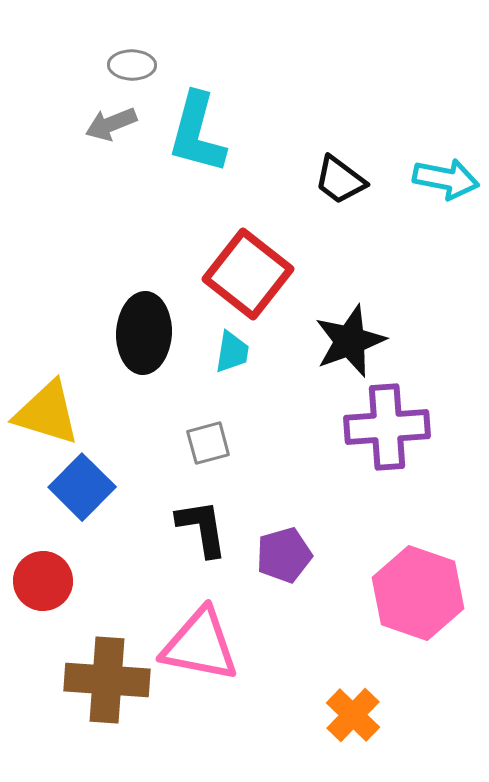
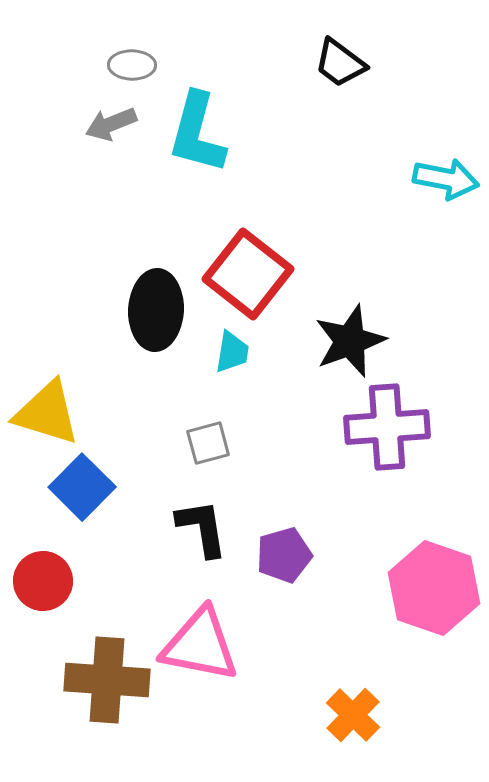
black trapezoid: moved 117 px up
black ellipse: moved 12 px right, 23 px up
pink hexagon: moved 16 px right, 5 px up
